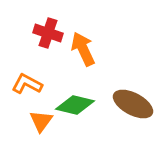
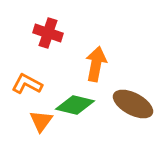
orange arrow: moved 13 px right, 15 px down; rotated 36 degrees clockwise
